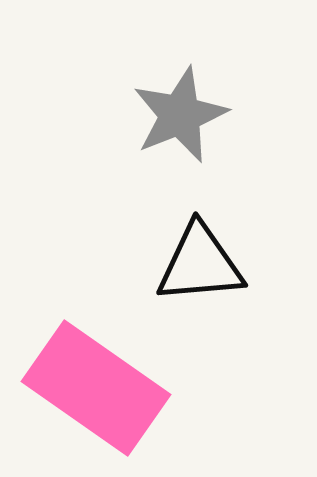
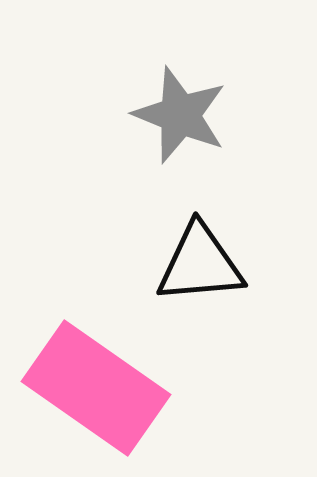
gray star: rotated 28 degrees counterclockwise
